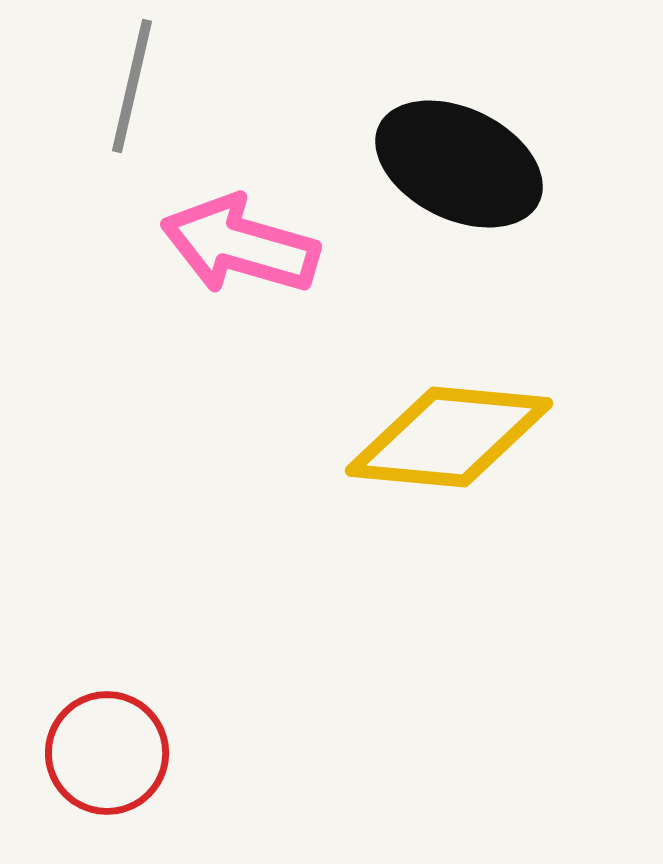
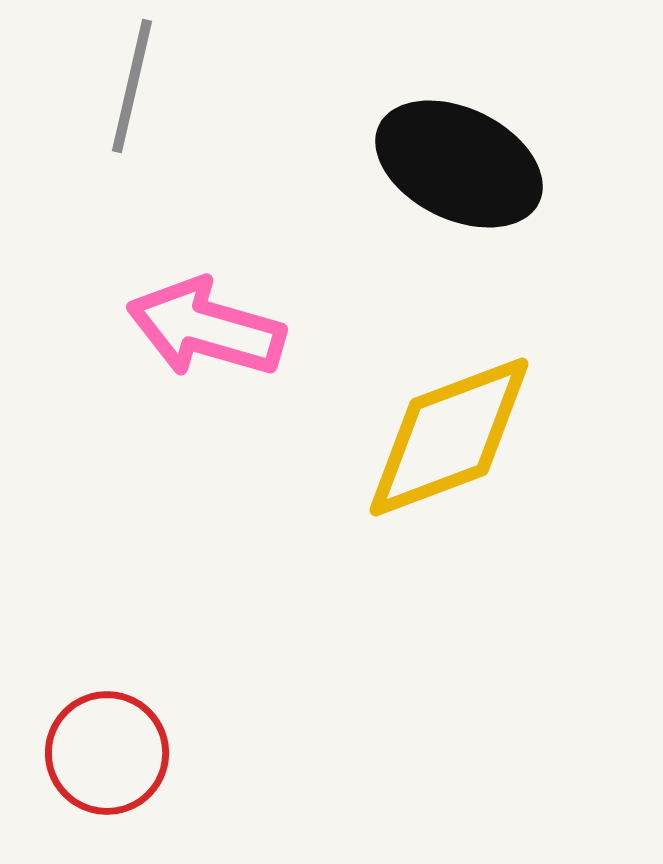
pink arrow: moved 34 px left, 83 px down
yellow diamond: rotated 26 degrees counterclockwise
